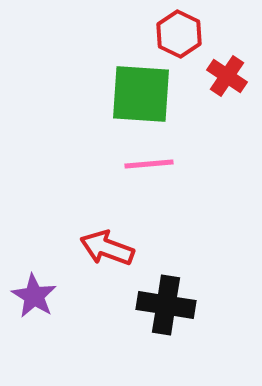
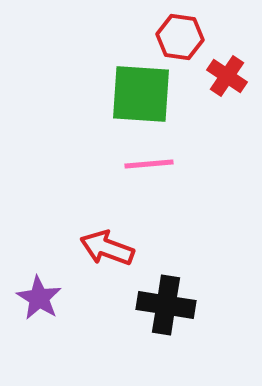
red hexagon: moved 1 px right, 3 px down; rotated 18 degrees counterclockwise
purple star: moved 5 px right, 2 px down
